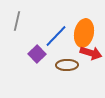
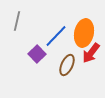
red arrow: rotated 110 degrees clockwise
brown ellipse: rotated 65 degrees counterclockwise
